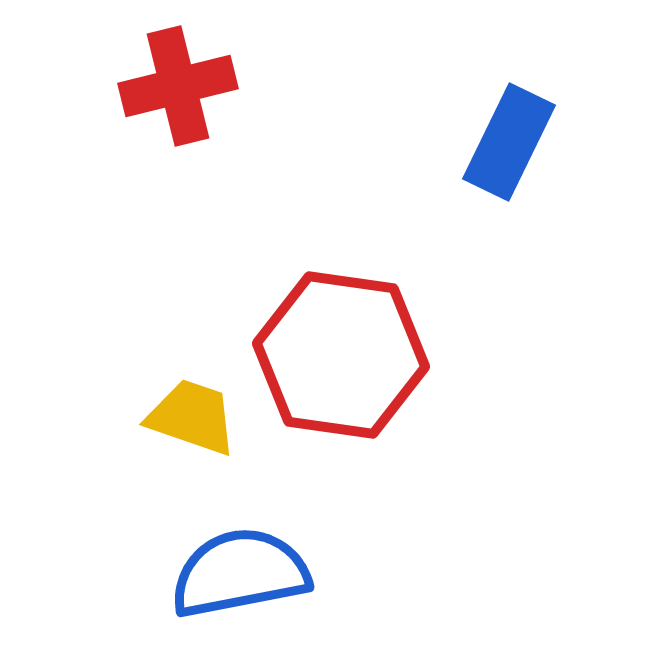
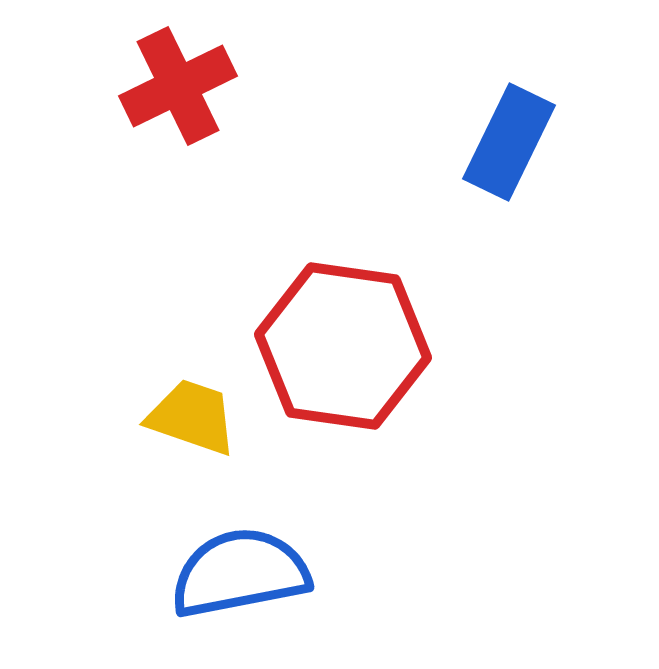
red cross: rotated 12 degrees counterclockwise
red hexagon: moved 2 px right, 9 px up
